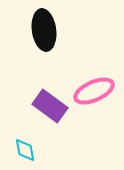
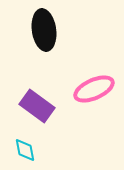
pink ellipse: moved 2 px up
purple rectangle: moved 13 px left
